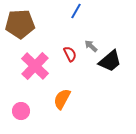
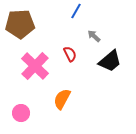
gray arrow: moved 3 px right, 10 px up
pink circle: moved 2 px down
